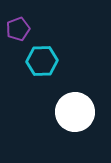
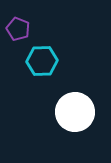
purple pentagon: rotated 30 degrees counterclockwise
